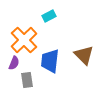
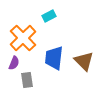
orange cross: moved 1 px left, 2 px up
brown triangle: moved 6 px down
blue trapezoid: moved 4 px right, 3 px up
